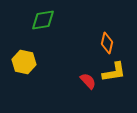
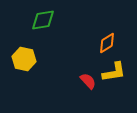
orange diamond: rotated 45 degrees clockwise
yellow hexagon: moved 3 px up
